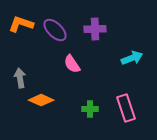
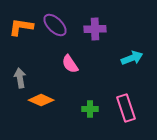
orange L-shape: moved 3 px down; rotated 10 degrees counterclockwise
purple ellipse: moved 5 px up
pink semicircle: moved 2 px left
